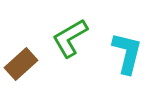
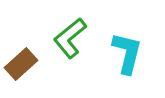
green L-shape: rotated 9 degrees counterclockwise
